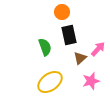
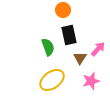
orange circle: moved 1 px right, 2 px up
green semicircle: moved 3 px right
brown triangle: rotated 16 degrees counterclockwise
yellow ellipse: moved 2 px right, 2 px up
